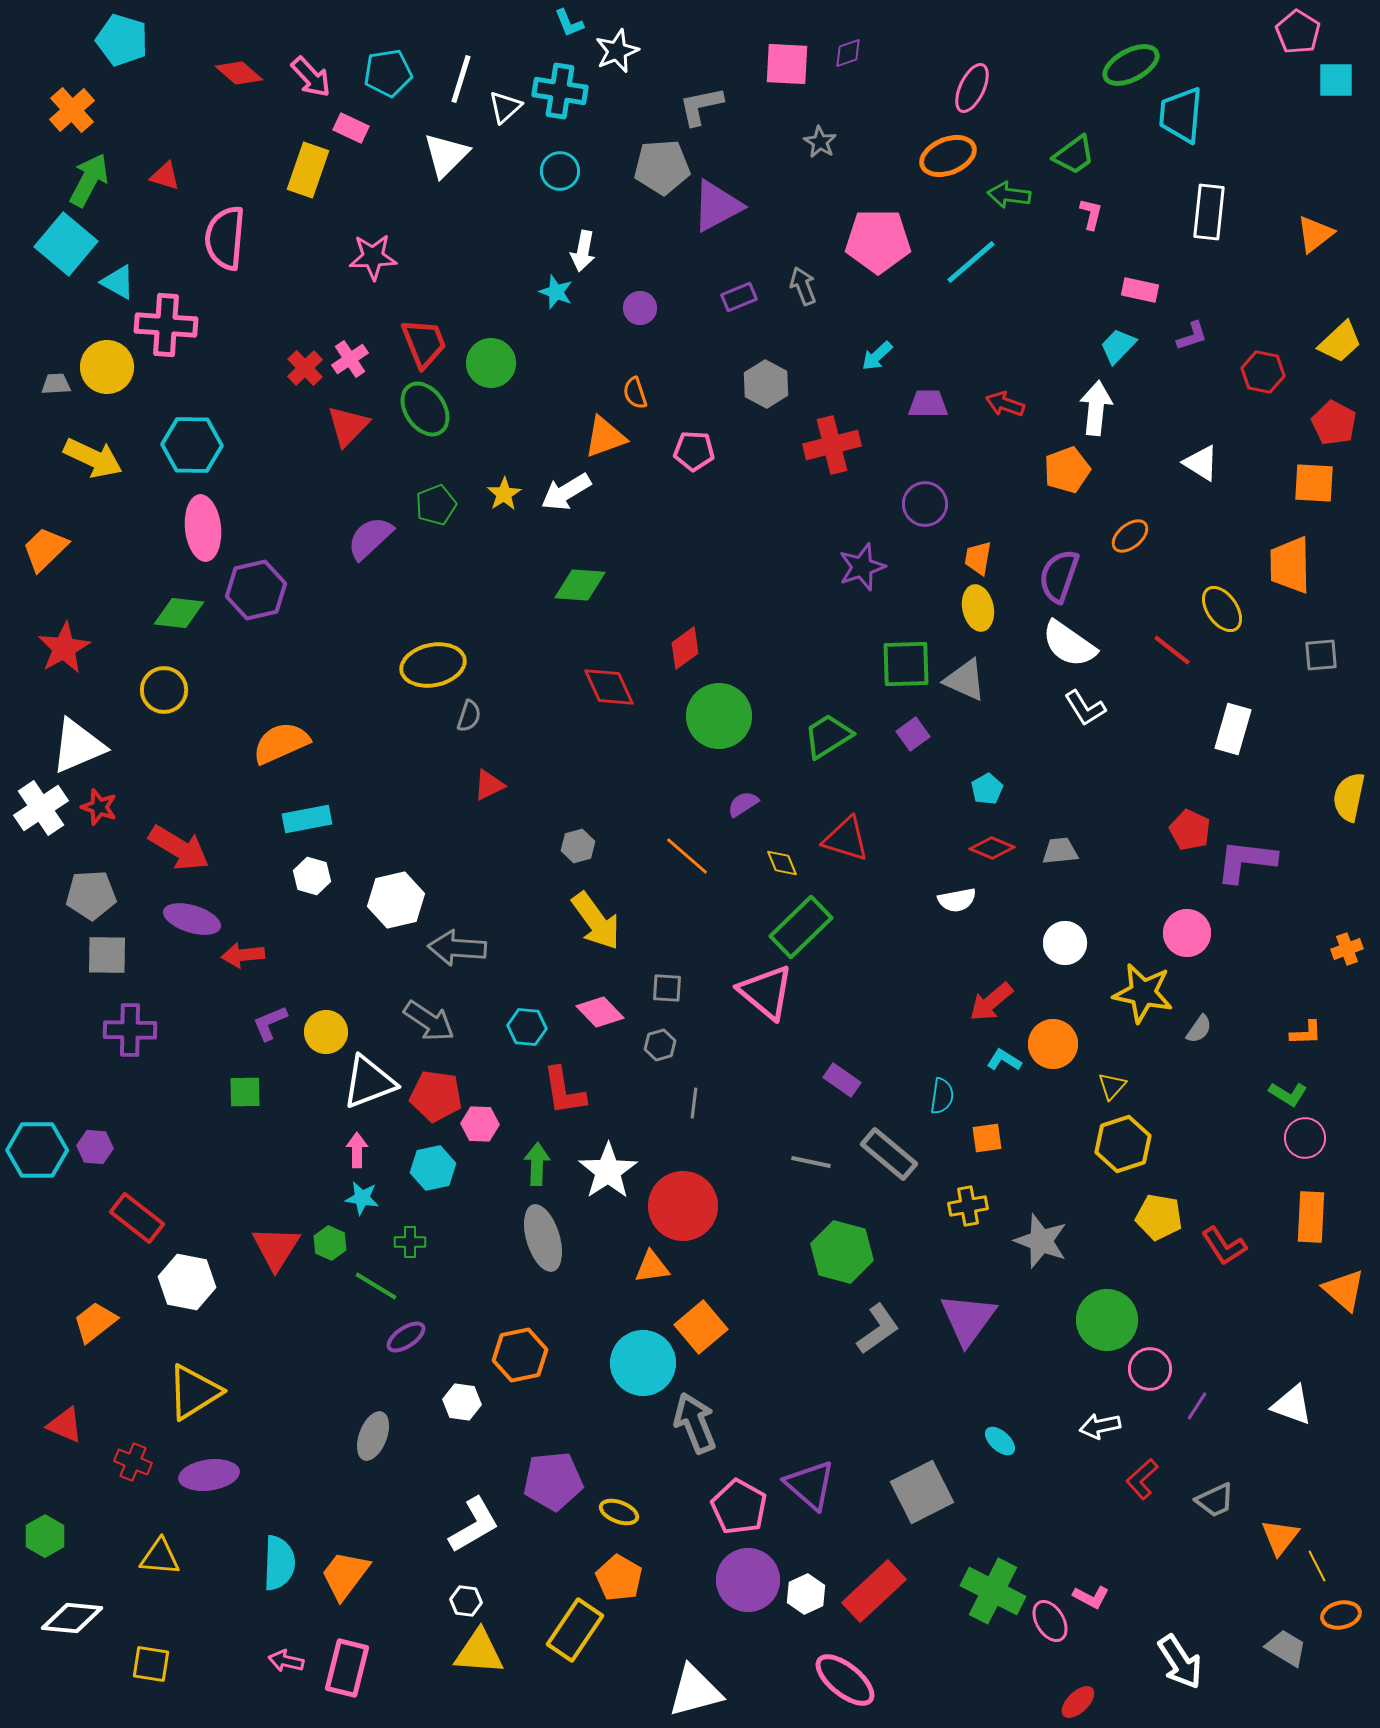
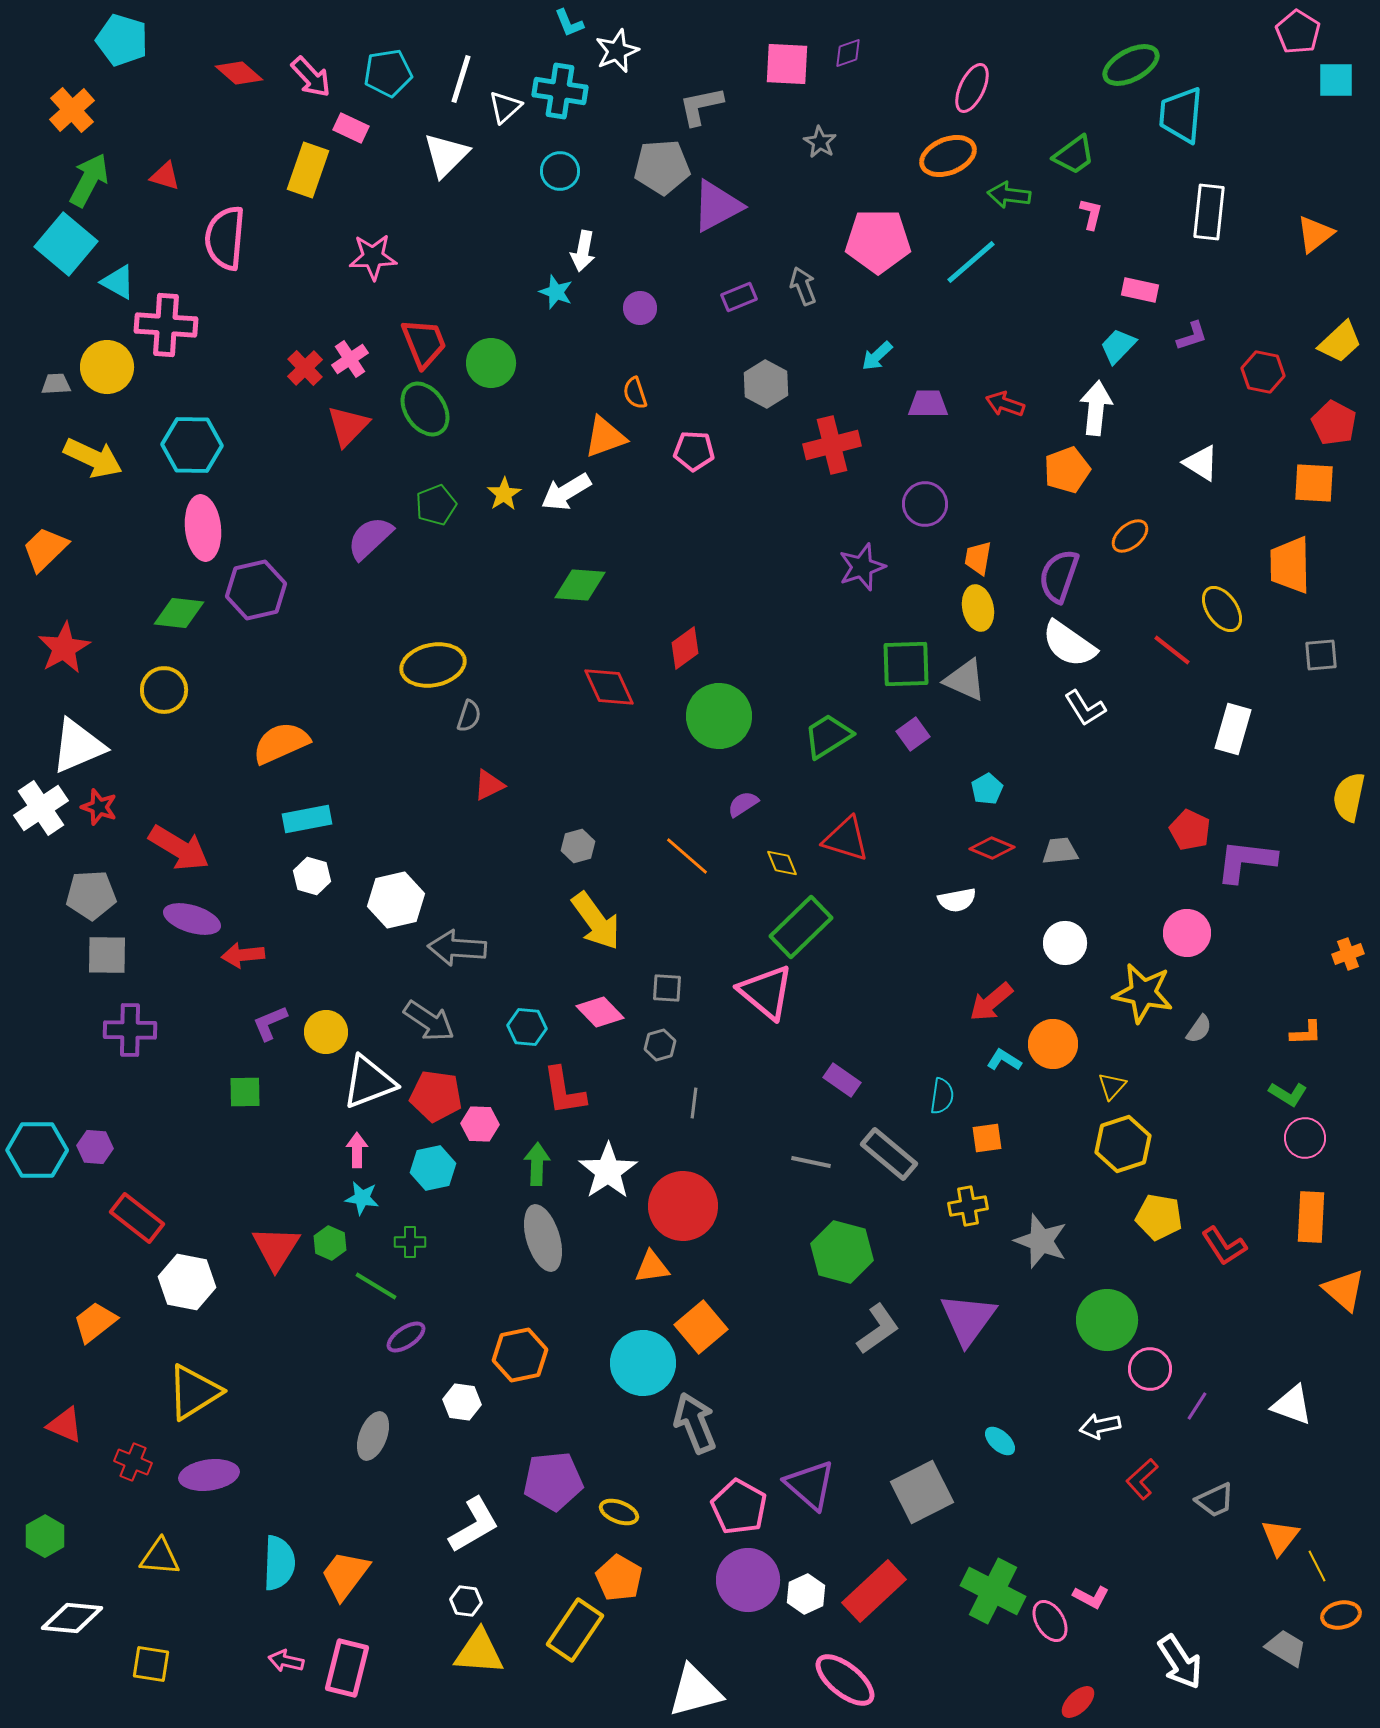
orange cross at (1347, 949): moved 1 px right, 5 px down
